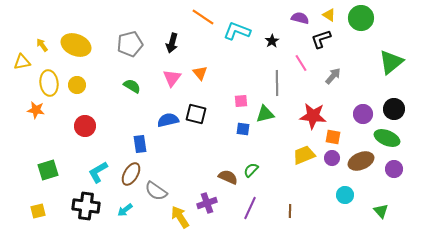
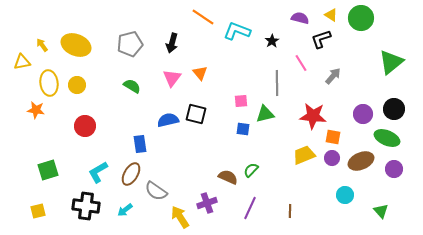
yellow triangle at (329, 15): moved 2 px right
